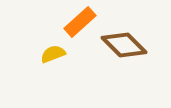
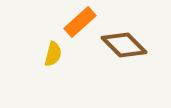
yellow semicircle: rotated 125 degrees clockwise
